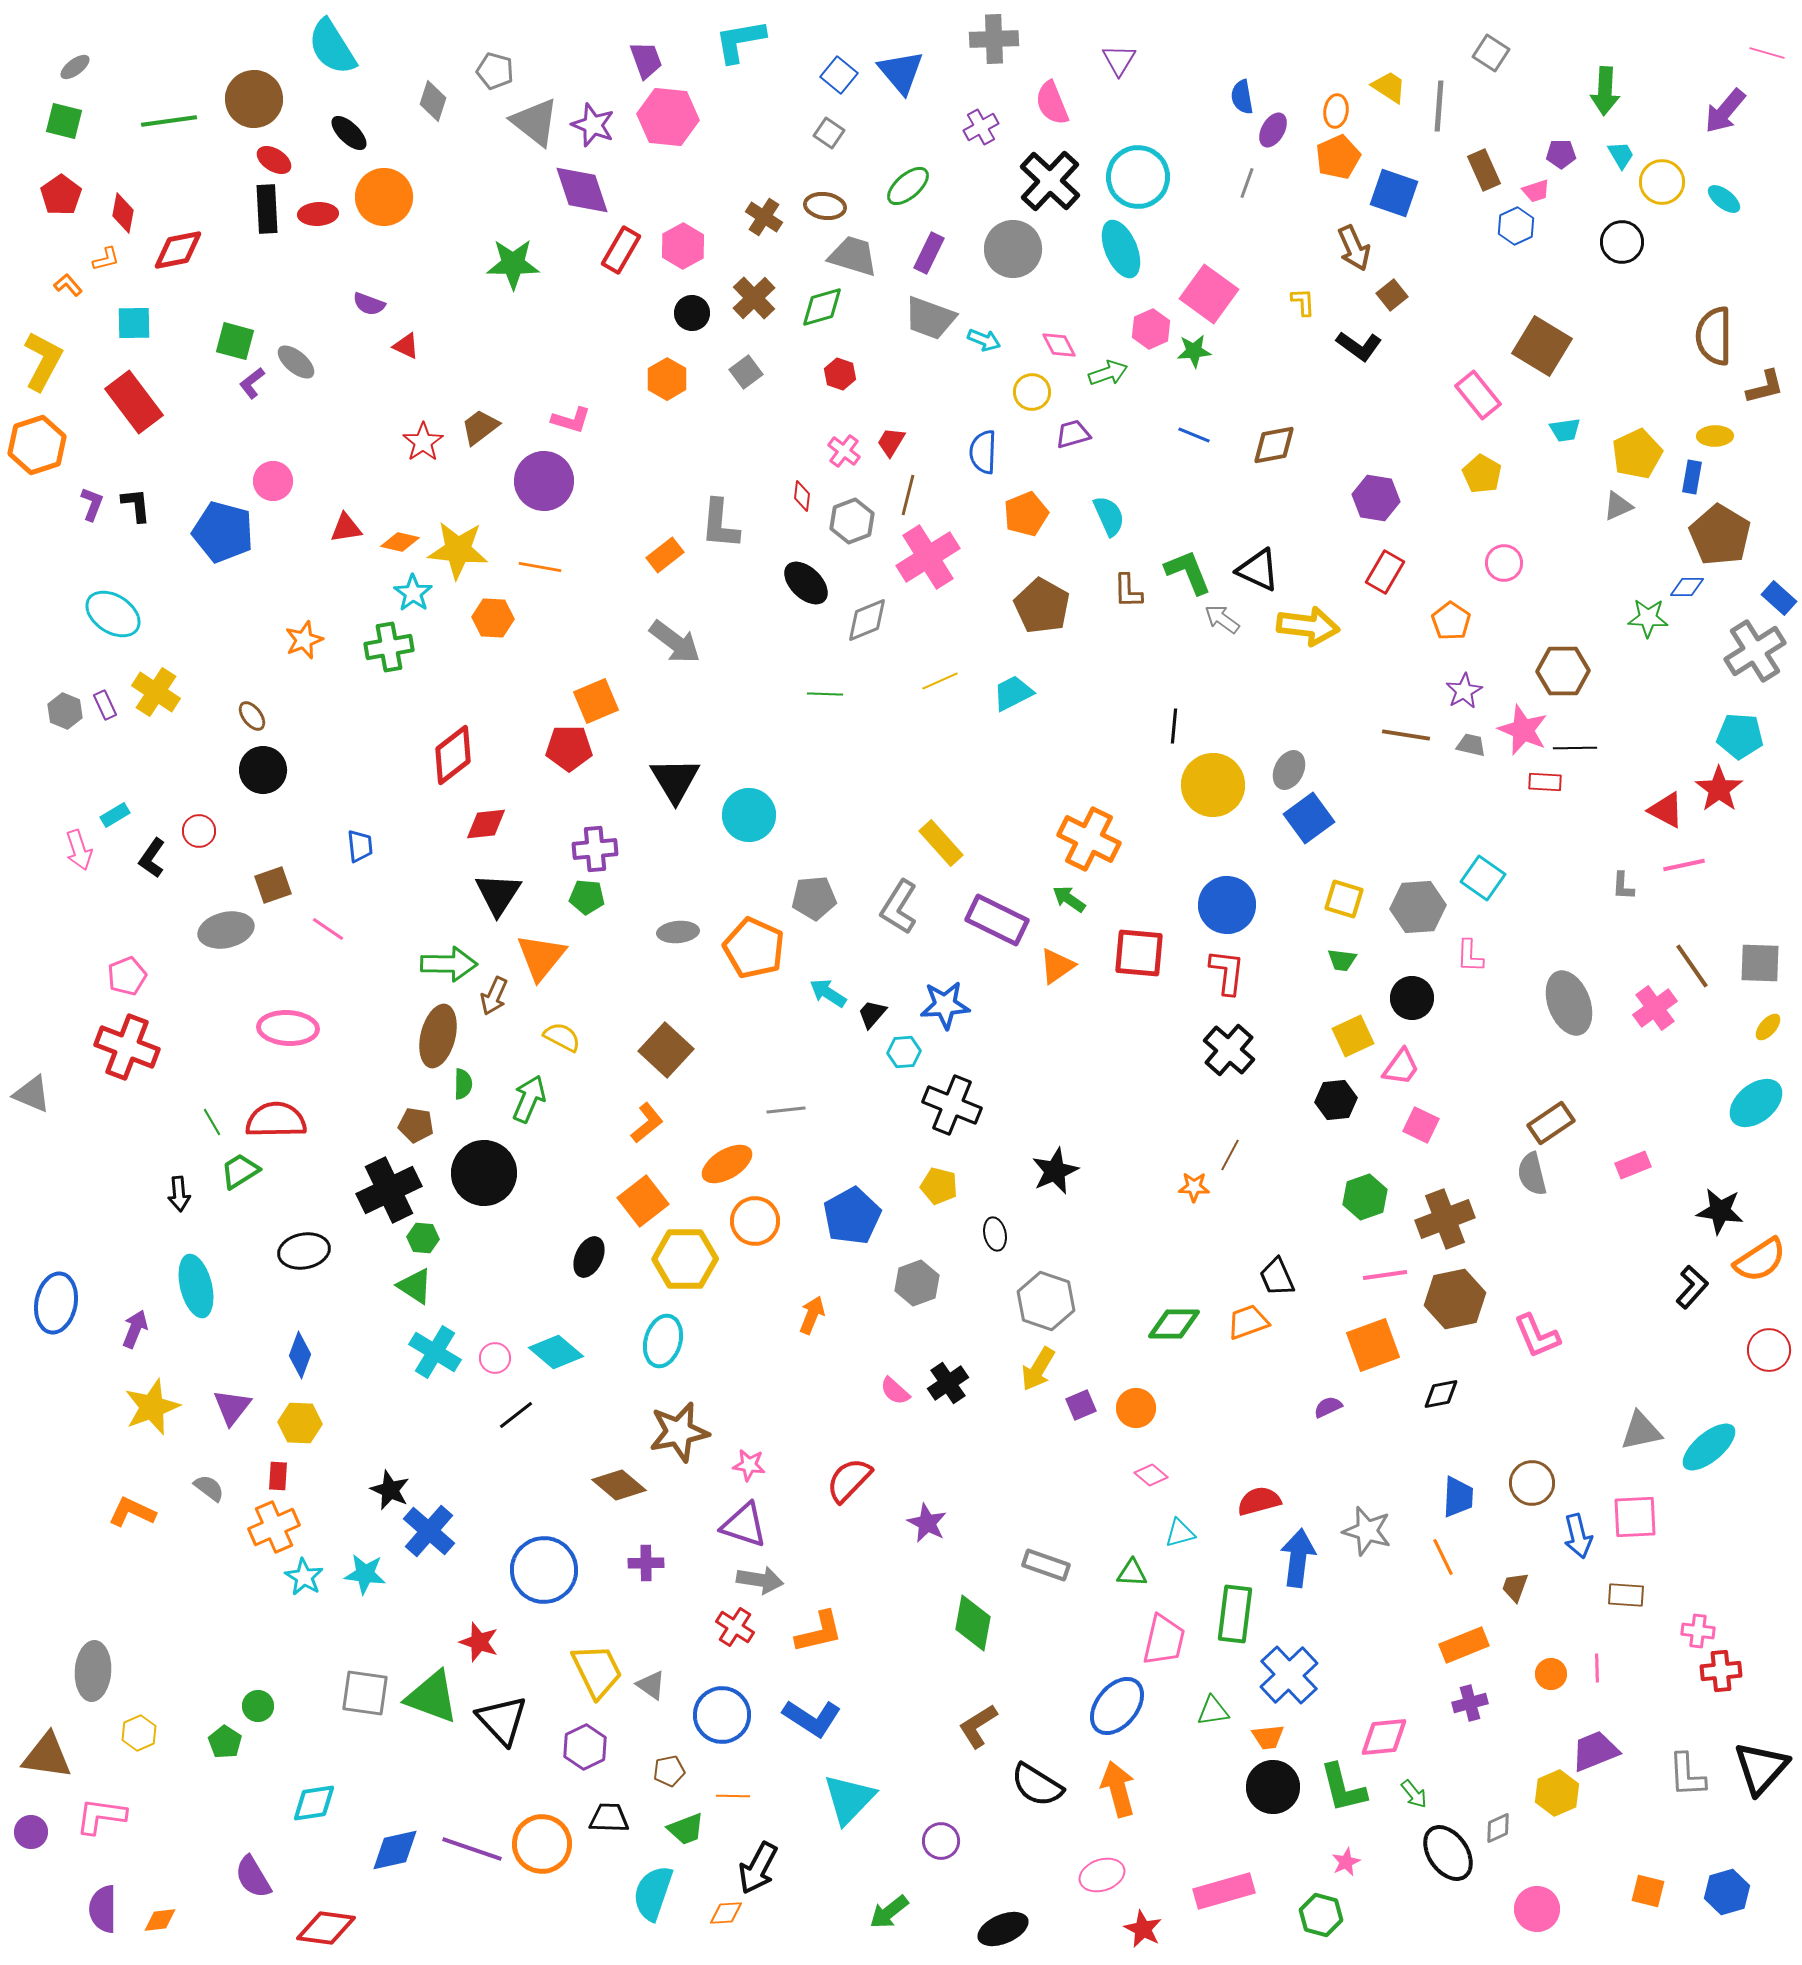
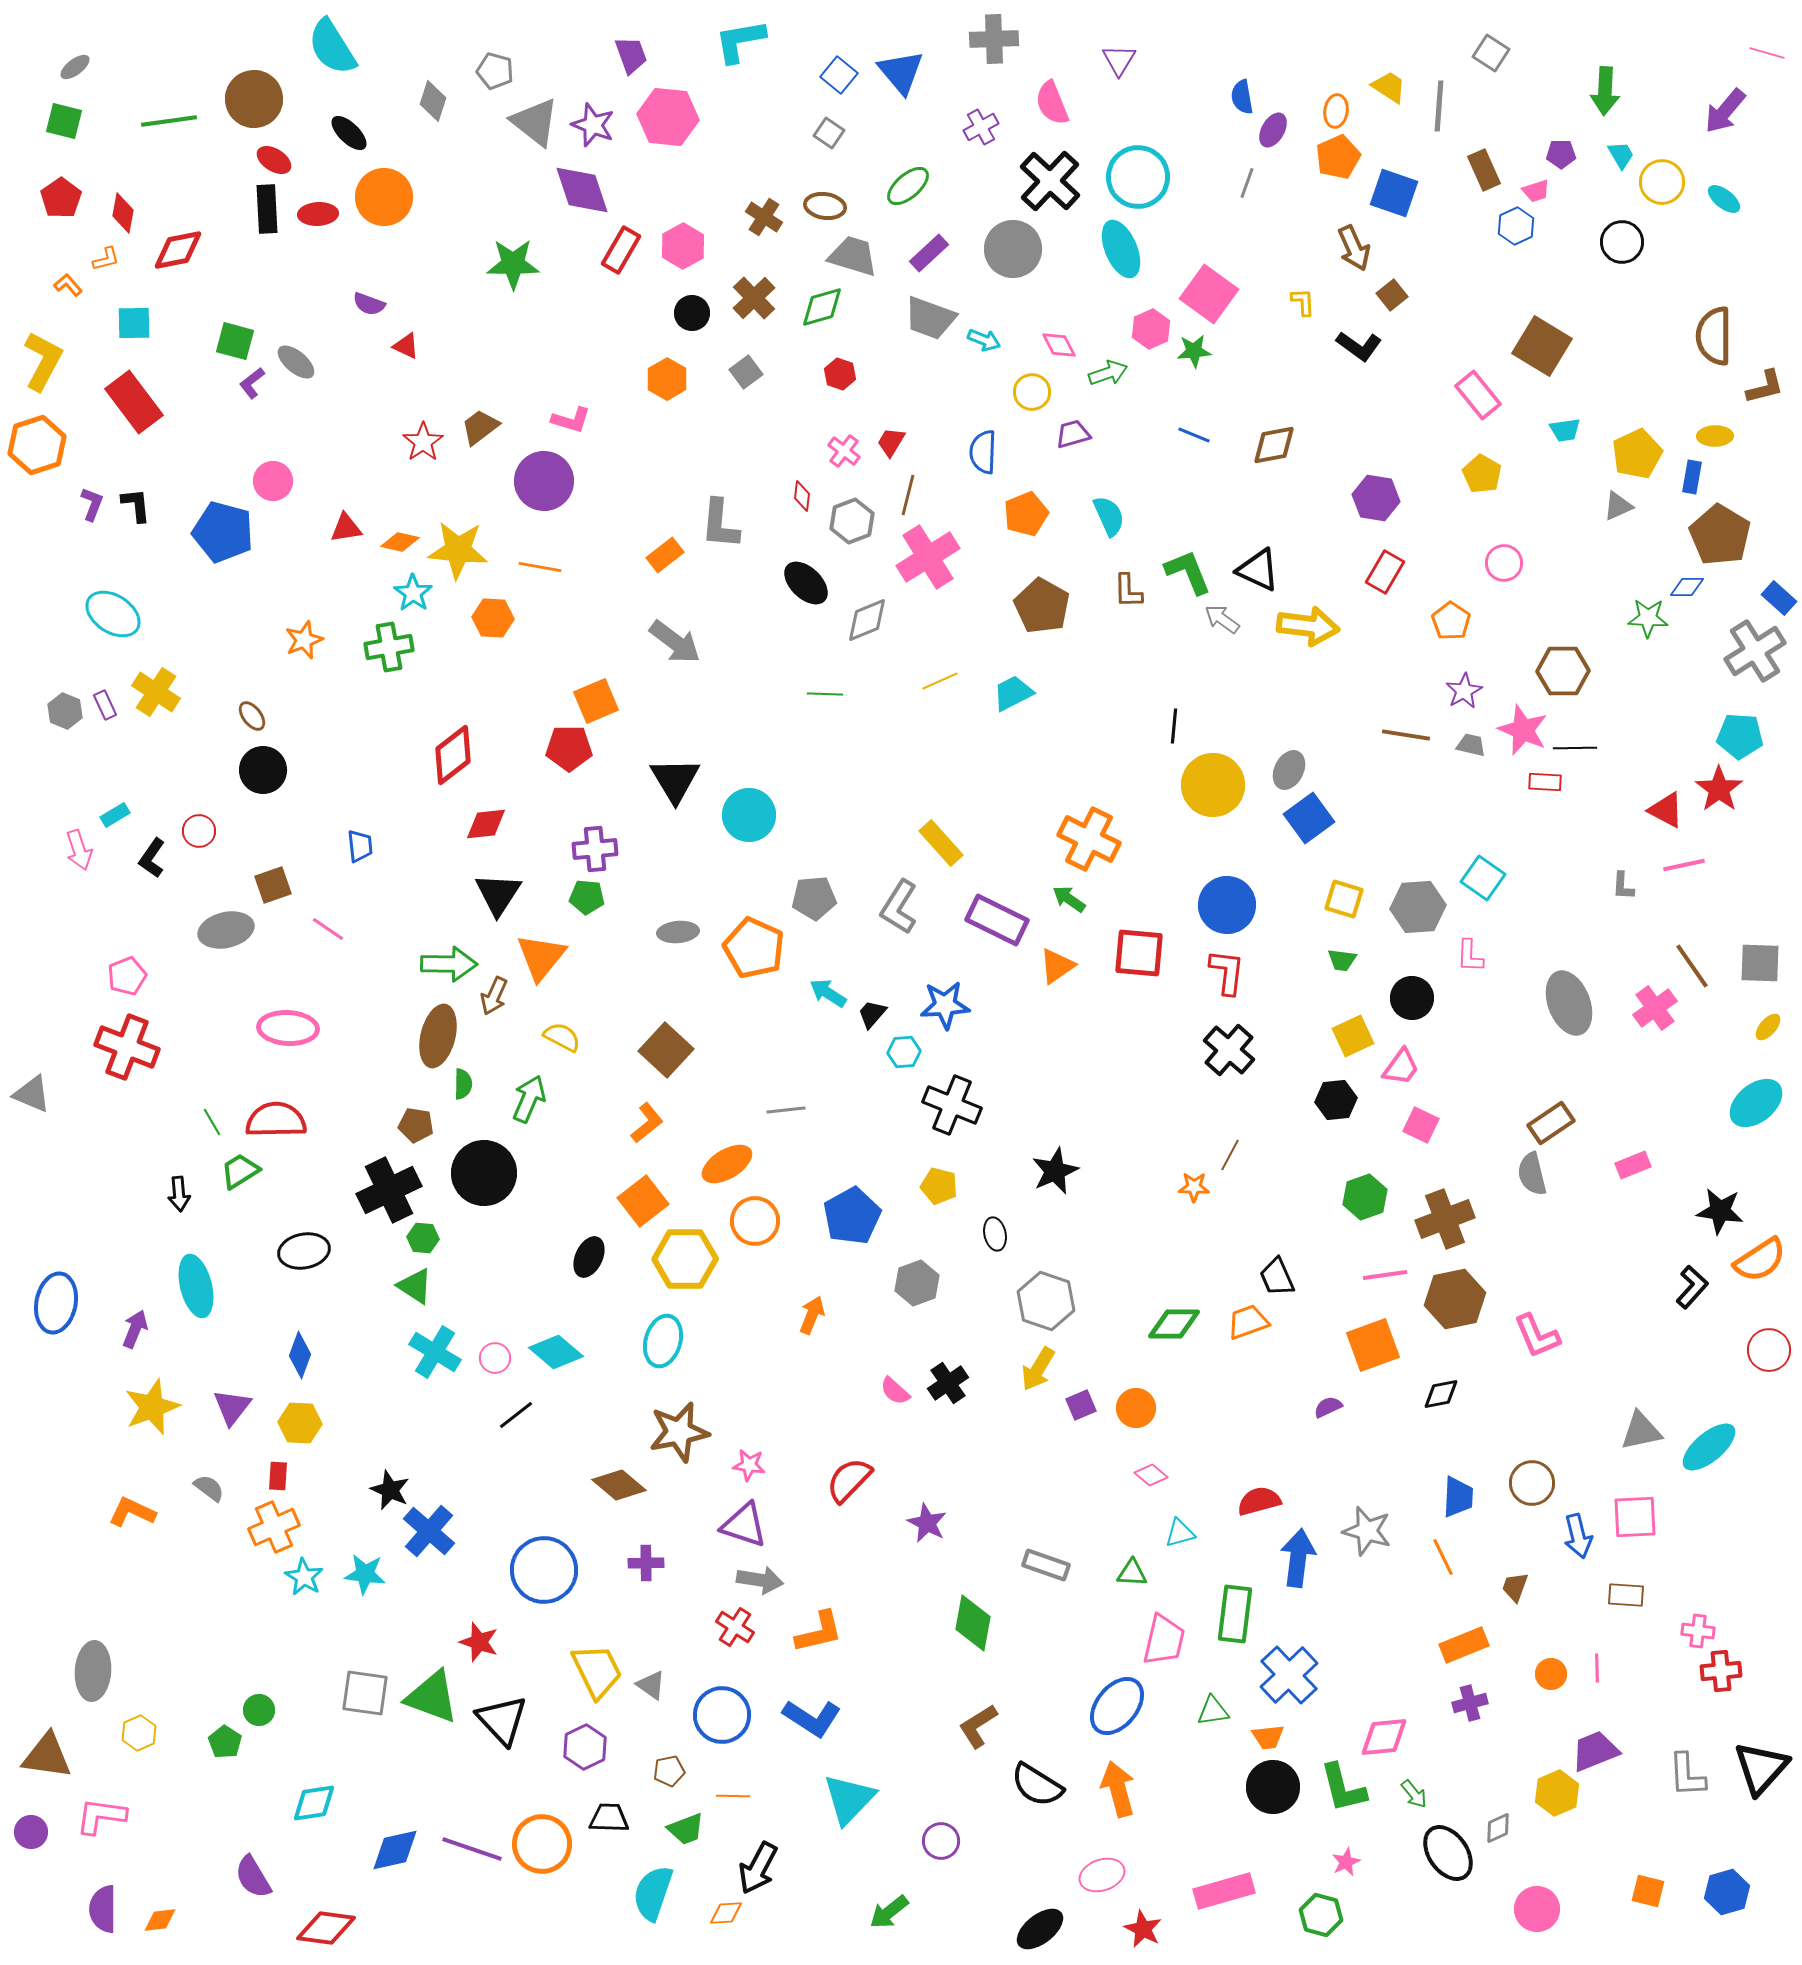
purple trapezoid at (646, 60): moved 15 px left, 5 px up
red pentagon at (61, 195): moved 3 px down
purple rectangle at (929, 253): rotated 21 degrees clockwise
green circle at (258, 1706): moved 1 px right, 4 px down
black ellipse at (1003, 1929): moved 37 px right; rotated 15 degrees counterclockwise
